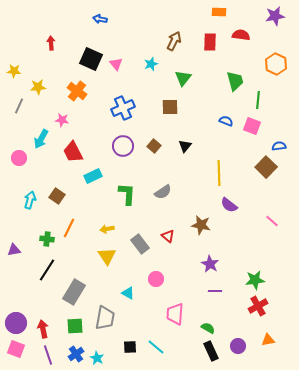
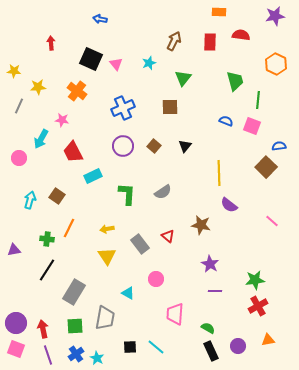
cyan star at (151, 64): moved 2 px left, 1 px up
